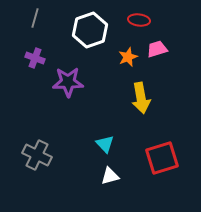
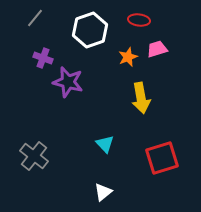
gray line: rotated 24 degrees clockwise
purple cross: moved 8 px right
purple star: rotated 16 degrees clockwise
gray cross: moved 3 px left, 1 px down; rotated 12 degrees clockwise
white triangle: moved 7 px left, 16 px down; rotated 24 degrees counterclockwise
